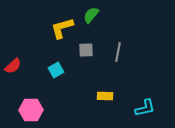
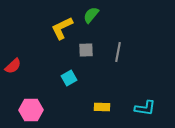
yellow L-shape: rotated 10 degrees counterclockwise
cyan square: moved 13 px right, 8 px down
yellow rectangle: moved 3 px left, 11 px down
cyan L-shape: rotated 20 degrees clockwise
